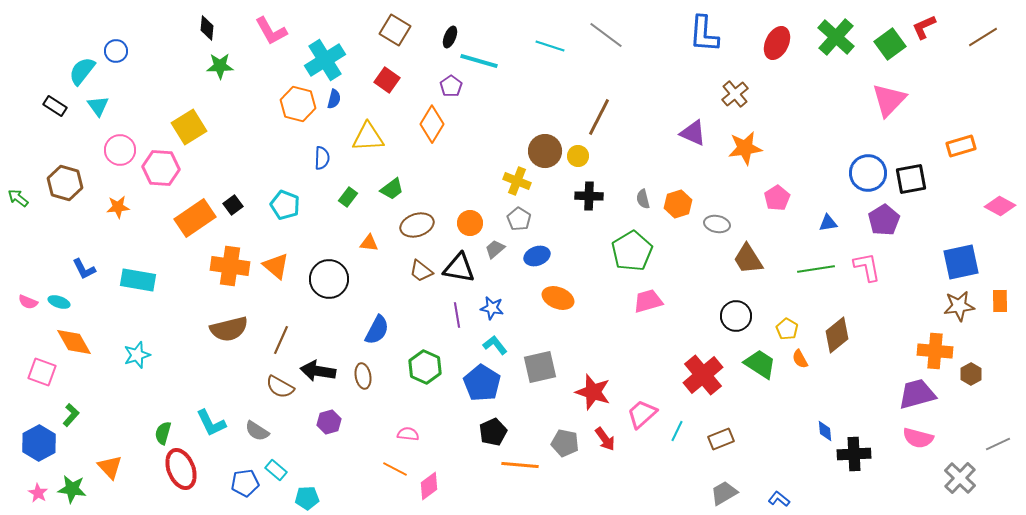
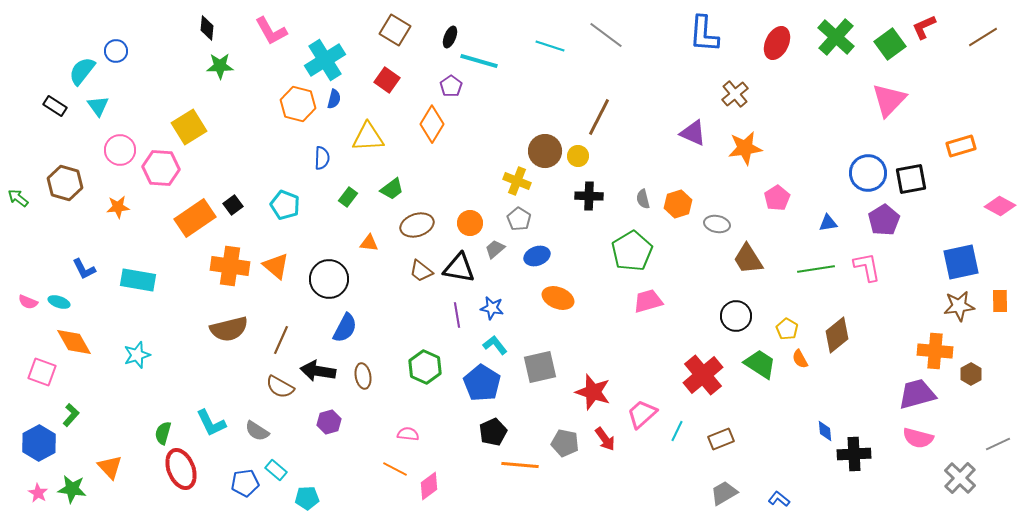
blue semicircle at (377, 330): moved 32 px left, 2 px up
